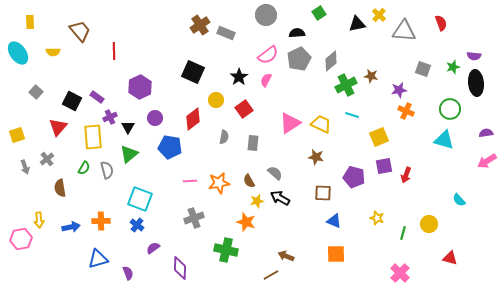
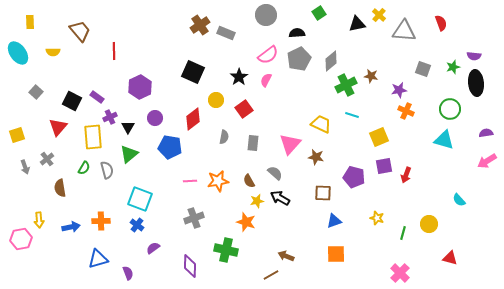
pink triangle at (290, 123): moved 21 px down; rotated 15 degrees counterclockwise
orange star at (219, 183): moved 1 px left, 2 px up
blue triangle at (334, 221): rotated 42 degrees counterclockwise
purple diamond at (180, 268): moved 10 px right, 2 px up
